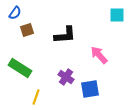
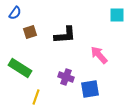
brown square: moved 3 px right, 2 px down
purple cross: rotated 14 degrees counterclockwise
